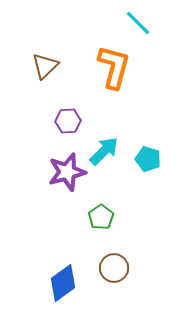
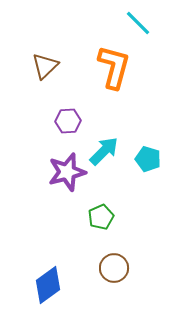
green pentagon: rotated 10 degrees clockwise
blue diamond: moved 15 px left, 2 px down
